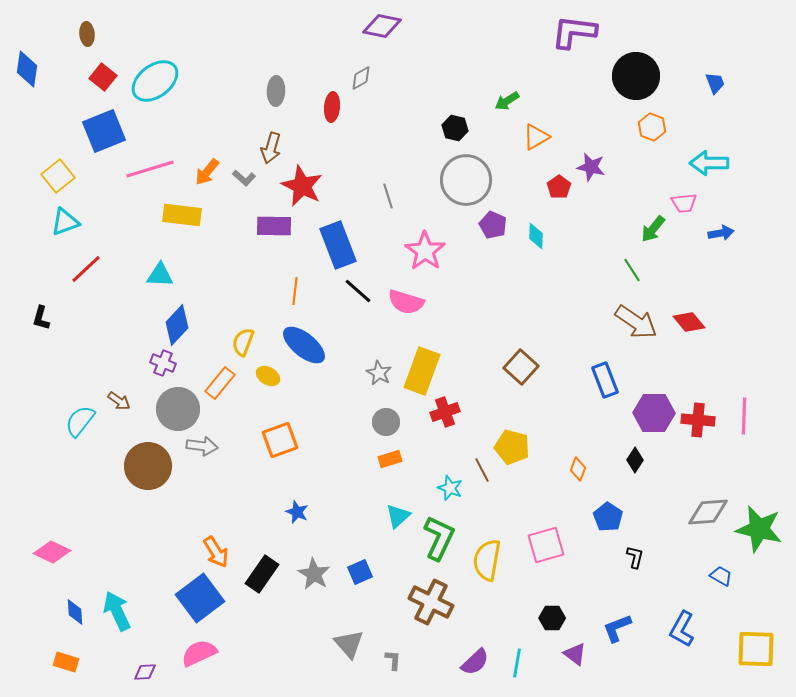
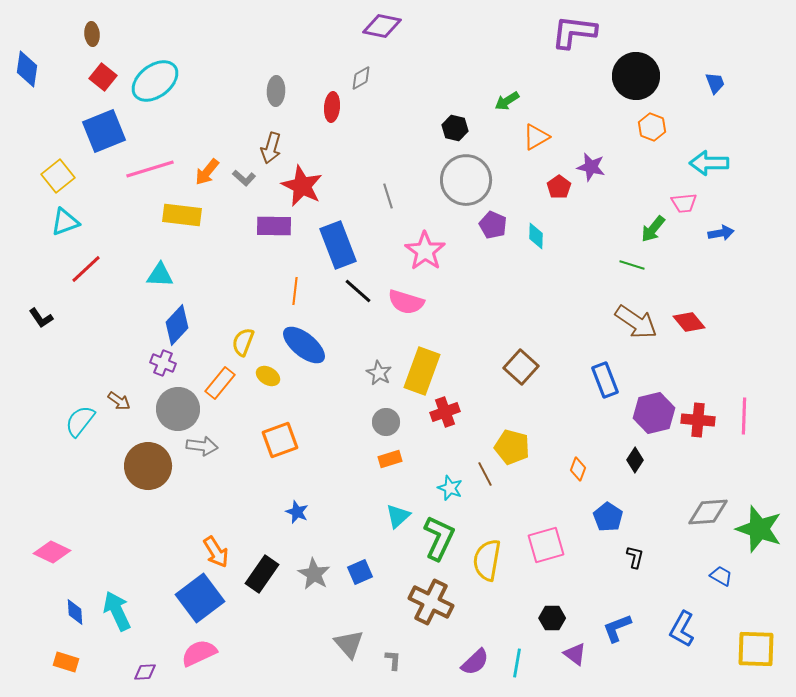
brown ellipse at (87, 34): moved 5 px right
green line at (632, 270): moved 5 px up; rotated 40 degrees counterclockwise
black L-shape at (41, 318): rotated 50 degrees counterclockwise
purple hexagon at (654, 413): rotated 15 degrees counterclockwise
brown line at (482, 470): moved 3 px right, 4 px down
green star at (759, 529): rotated 6 degrees clockwise
